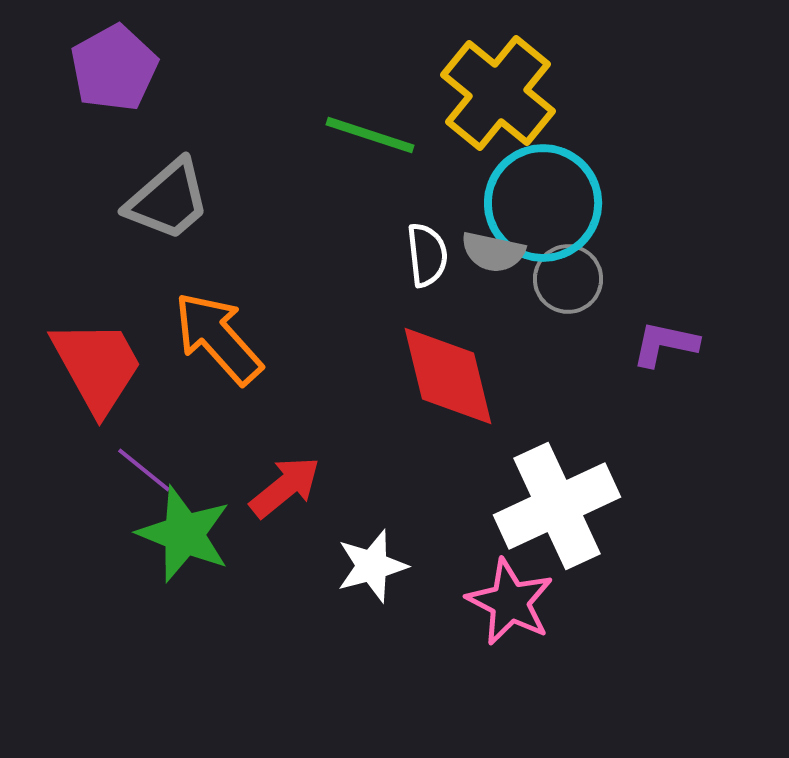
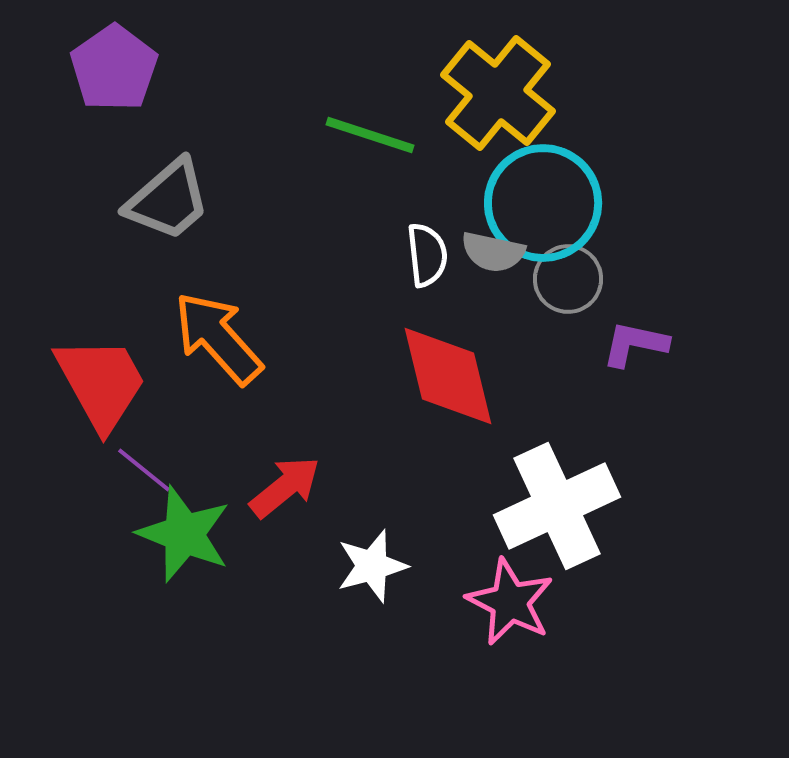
purple pentagon: rotated 6 degrees counterclockwise
purple L-shape: moved 30 px left
red trapezoid: moved 4 px right, 17 px down
